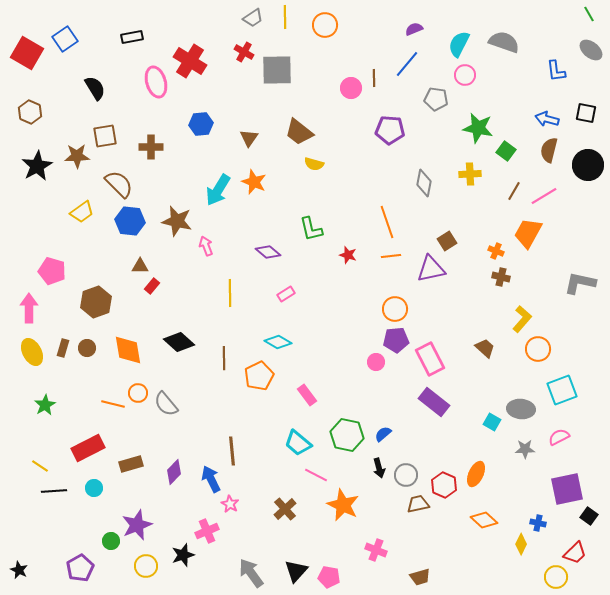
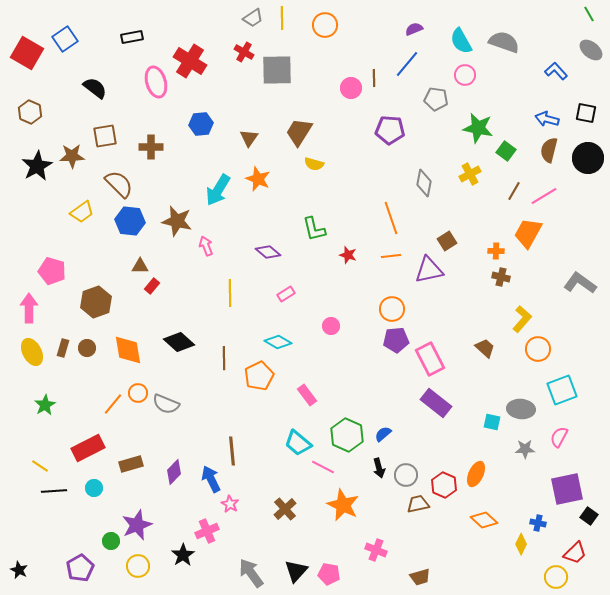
yellow line at (285, 17): moved 3 px left, 1 px down
cyan semicircle at (459, 44): moved 2 px right, 3 px up; rotated 56 degrees counterclockwise
blue L-shape at (556, 71): rotated 145 degrees clockwise
black semicircle at (95, 88): rotated 20 degrees counterclockwise
brown trapezoid at (299, 132): rotated 84 degrees clockwise
brown star at (77, 156): moved 5 px left
black circle at (588, 165): moved 7 px up
yellow cross at (470, 174): rotated 25 degrees counterclockwise
orange star at (254, 182): moved 4 px right, 3 px up
orange line at (387, 222): moved 4 px right, 4 px up
green L-shape at (311, 229): moved 3 px right
orange cross at (496, 251): rotated 21 degrees counterclockwise
purple triangle at (431, 269): moved 2 px left, 1 px down
gray L-shape at (580, 283): rotated 24 degrees clockwise
orange circle at (395, 309): moved 3 px left
pink circle at (376, 362): moved 45 px left, 36 px up
purple rectangle at (434, 402): moved 2 px right, 1 px down
orange line at (113, 404): rotated 65 degrees counterclockwise
gray semicircle at (166, 404): rotated 28 degrees counterclockwise
cyan square at (492, 422): rotated 18 degrees counterclockwise
green hexagon at (347, 435): rotated 12 degrees clockwise
pink semicircle at (559, 437): rotated 35 degrees counterclockwise
pink line at (316, 475): moved 7 px right, 8 px up
black star at (183, 555): rotated 15 degrees counterclockwise
yellow circle at (146, 566): moved 8 px left
pink pentagon at (329, 577): moved 3 px up
